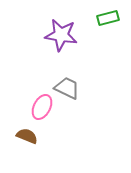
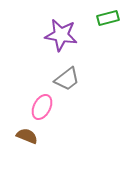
gray trapezoid: moved 9 px up; rotated 116 degrees clockwise
